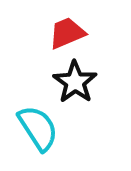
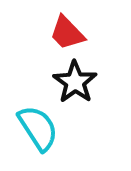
red trapezoid: rotated 111 degrees counterclockwise
